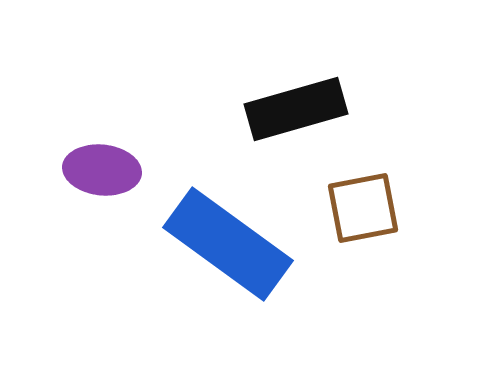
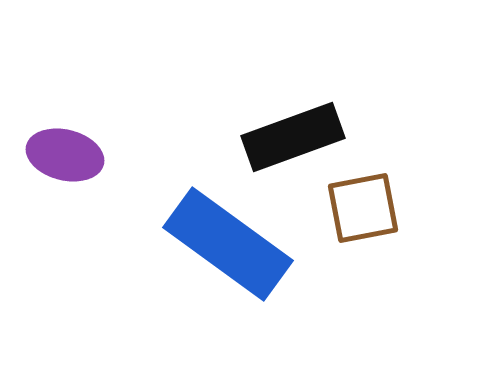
black rectangle: moved 3 px left, 28 px down; rotated 4 degrees counterclockwise
purple ellipse: moved 37 px left, 15 px up; rotated 8 degrees clockwise
